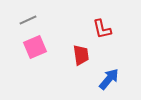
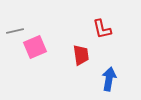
gray line: moved 13 px left, 11 px down; rotated 12 degrees clockwise
blue arrow: rotated 30 degrees counterclockwise
